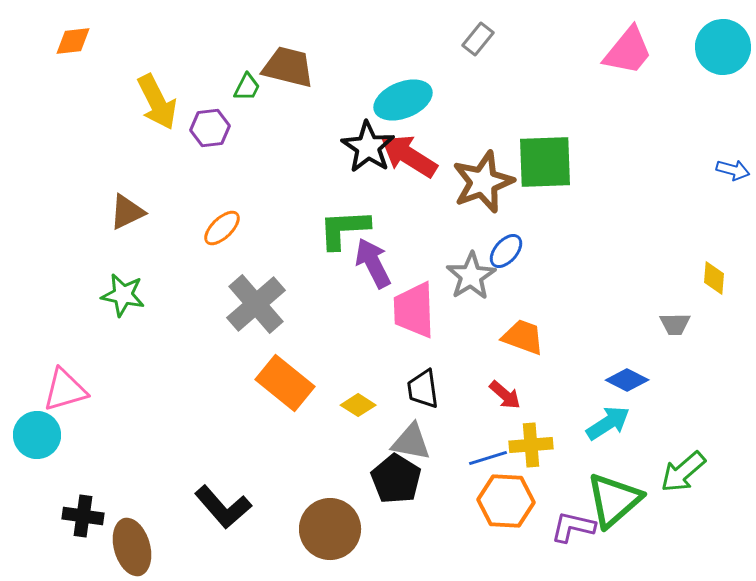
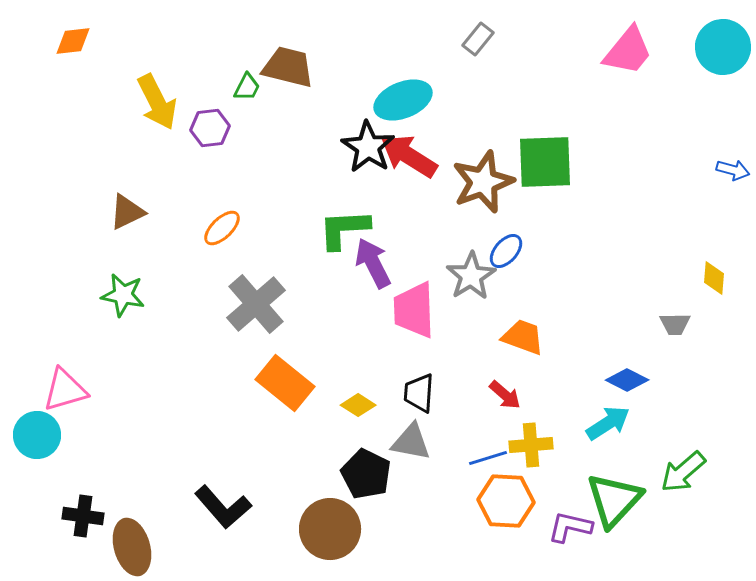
black trapezoid at (423, 389): moved 4 px left, 4 px down; rotated 12 degrees clockwise
black pentagon at (396, 479): moved 30 px left, 5 px up; rotated 6 degrees counterclockwise
green triangle at (614, 500): rotated 6 degrees counterclockwise
purple L-shape at (573, 527): moved 3 px left
